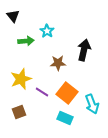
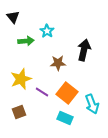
black triangle: moved 1 px down
